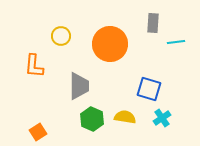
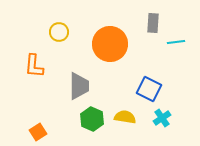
yellow circle: moved 2 px left, 4 px up
blue square: rotated 10 degrees clockwise
